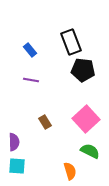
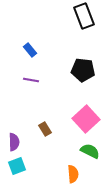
black rectangle: moved 13 px right, 26 px up
brown rectangle: moved 7 px down
cyan square: rotated 24 degrees counterclockwise
orange semicircle: moved 3 px right, 3 px down; rotated 12 degrees clockwise
